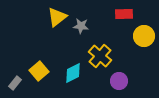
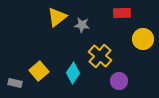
red rectangle: moved 2 px left, 1 px up
gray star: moved 1 px right, 1 px up
yellow circle: moved 1 px left, 3 px down
cyan diamond: rotated 30 degrees counterclockwise
gray rectangle: rotated 64 degrees clockwise
